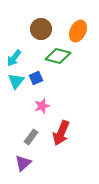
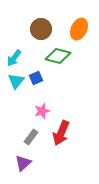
orange ellipse: moved 1 px right, 2 px up
pink star: moved 5 px down
